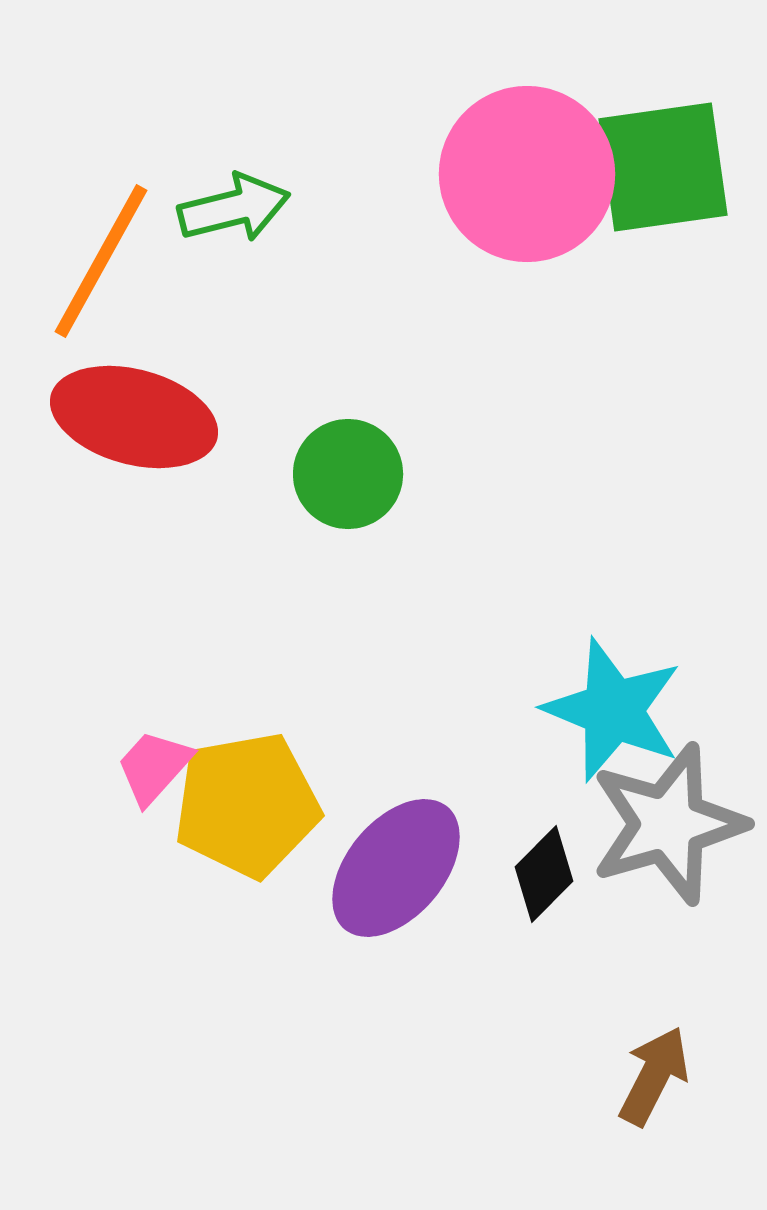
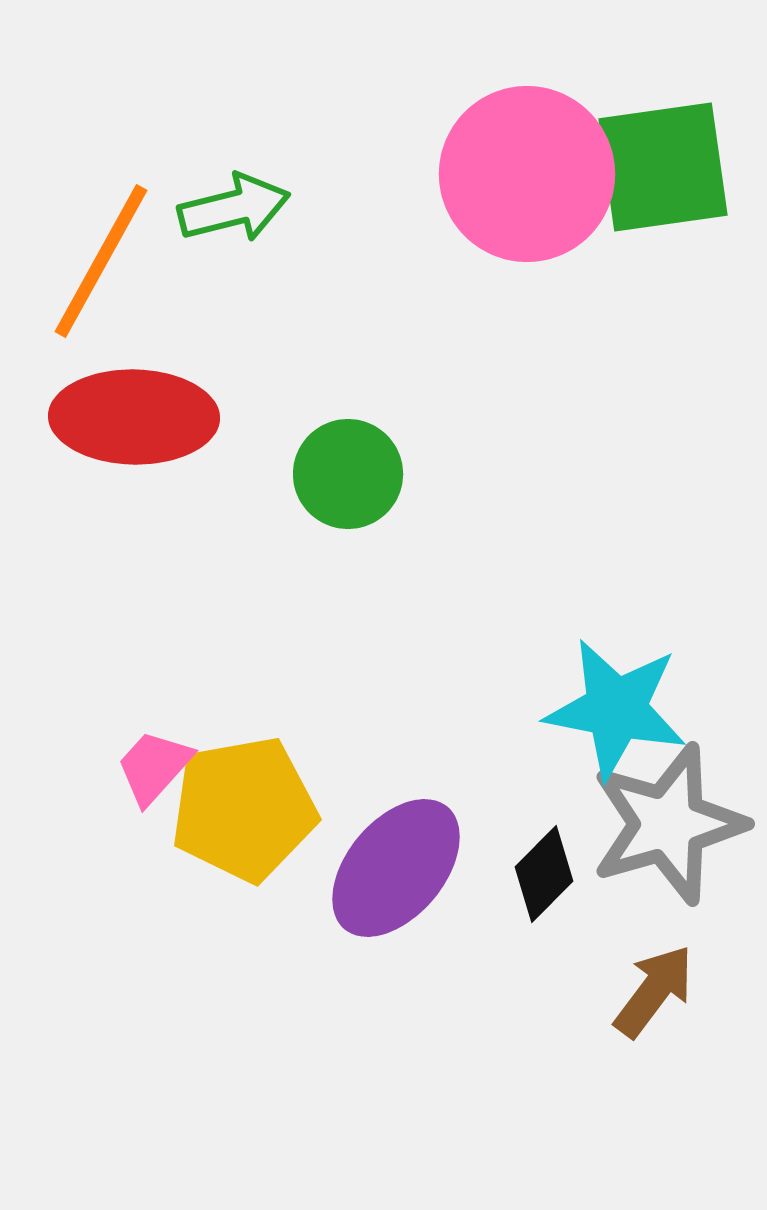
red ellipse: rotated 14 degrees counterclockwise
cyan star: moved 3 px right, 1 px up; rotated 11 degrees counterclockwise
yellow pentagon: moved 3 px left, 4 px down
brown arrow: moved 85 px up; rotated 10 degrees clockwise
